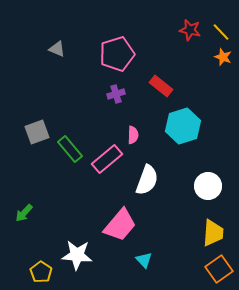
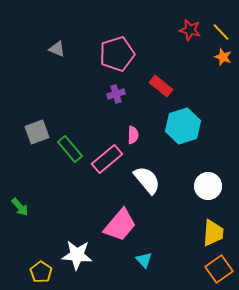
white semicircle: rotated 60 degrees counterclockwise
green arrow: moved 4 px left, 6 px up; rotated 84 degrees counterclockwise
